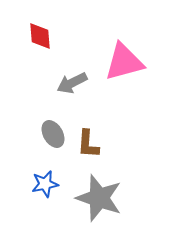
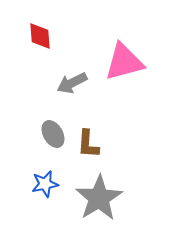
gray star: rotated 21 degrees clockwise
